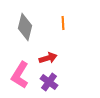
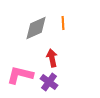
gray diamond: moved 11 px right, 1 px down; rotated 52 degrees clockwise
red arrow: moved 4 px right; rotated 84 degrees counterclockwise
pink L-shape: rotated 72 degrees clockwise
